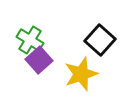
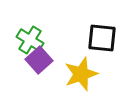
black square: moved 2 px right, 2 px up; rotated 36 degrees counterclockwise
